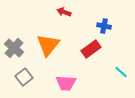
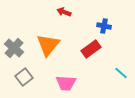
cyan line: moved 1 px down
